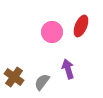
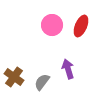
pink circle: moved 7 px up
